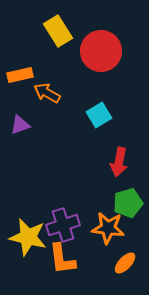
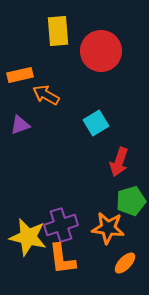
yellow rectangle: rotated 28 degrees clockwise
orange arrow: moved 1 px left, 2 px down
cyan square: moved 3 px left, 8 px down
red arrow: rotated 8 degrees clockwise
green pentagon: moved 3 px right, 2 px up
purple cross: moved 2 px left
